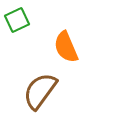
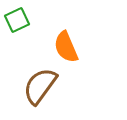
brown semicircle: moved 5 px up
